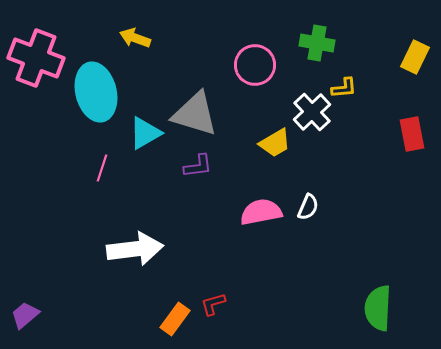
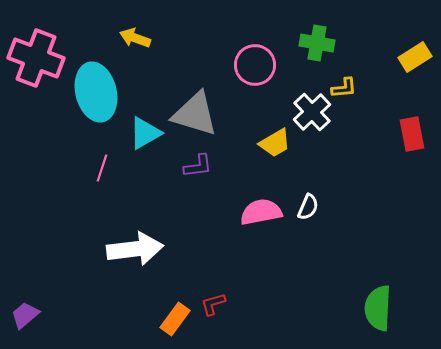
yellow rectangle: rotated 32 degrees clockwise
